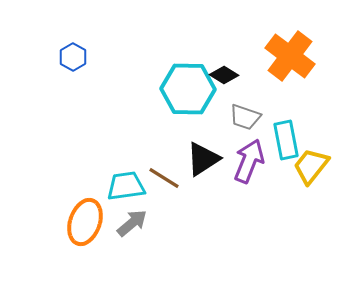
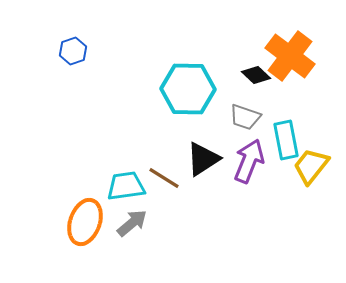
blue hexagon: moved 6 px up; rotated 12 degrees clockwise
black diamond: moved 32 px right; rotated 12 degrees clockwise
